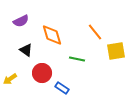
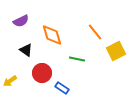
yellow square: rotated 18 degrees counterclockwise
yellow arrow: moved 2 px down
